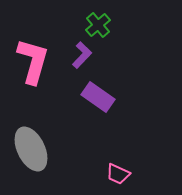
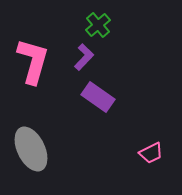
purple L-shape: moved 2 px right, 2 px down
pink trapezoid: moved 33 px right, 21 px up; rotated 50 degrees counterclockwise
